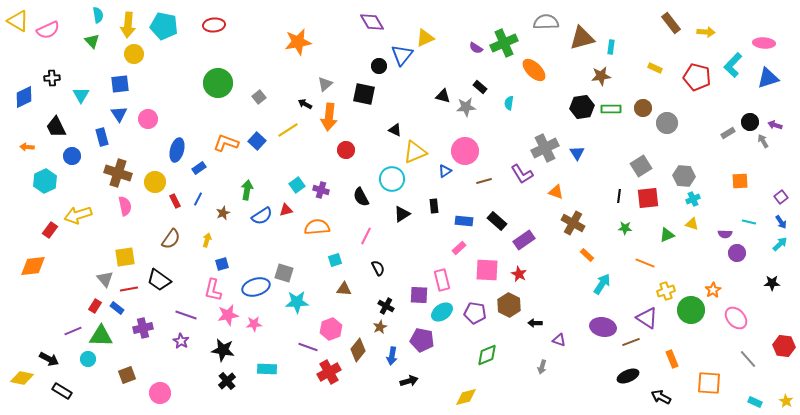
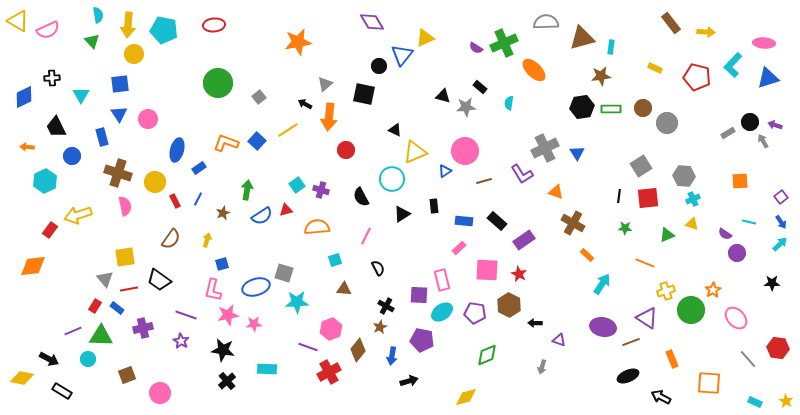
cyan pentagon at (164, 26): moved 4 px down
purple semicircle at (725, 234): rotated 32 degrees clockwise
red hexagon at (784, 346): moved 6 px left, 2 px down
